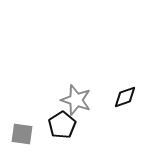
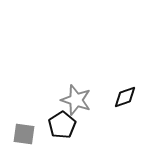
gray square: moved 2 px right
